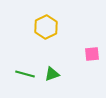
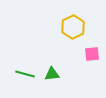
yellow hexagon: moved 27 px right
green triangle: rotated 14 degrees clockwise
